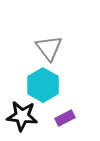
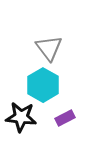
black star: moved 1 px left, 1 px down
